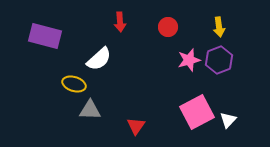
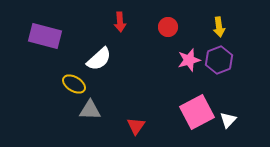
yellow ellipse: rotated 15 degrees clockwise
